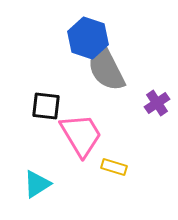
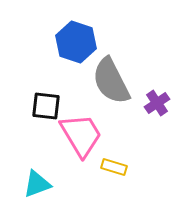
blue hexagon: moved 12 px left, 4 px down
gray semicircle: moved 5 px right, 13 px down
cyan triangle: rotated 12 degrees clockwise
